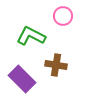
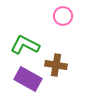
green L-shape: moved 6 px left, 9 px down
purple rectangle: moved 6 px right; rotated 16 degrees counterclockwise
